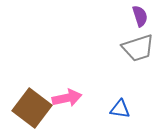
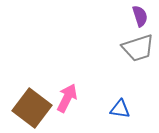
pink arrow: rotated 52 degrees counterclockwise
